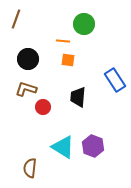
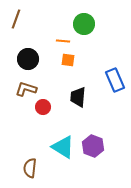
blue rectangle: rotated 10 degrees clockwise
